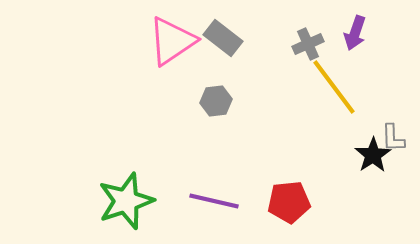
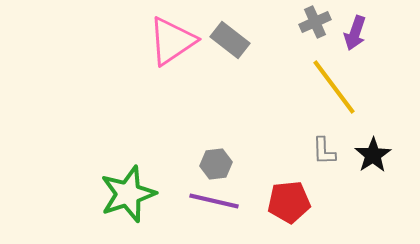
gray rectangle: moved 7 px right, 2 px down
gray cross: moved 7 px right, 22 px up
gray hexagon: moved 63 px down
gray L-shape: moved 69 px left, 13 px down
green star: moved 2 px right, 7 px up
